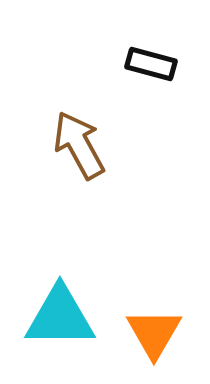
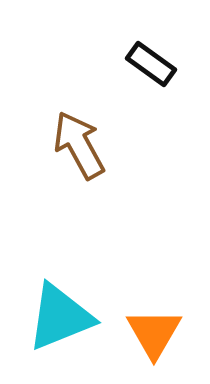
black rectangle: rotated 21 degrees clockwise
cyan triangle: rotated 22 degrees counterclockwise
